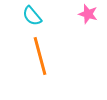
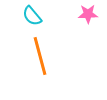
pink star: rotated 18 degrees counterclockwise
